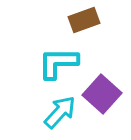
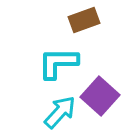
purple square: moved 2 px left, 2 px down
